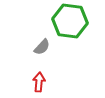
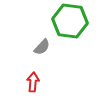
red arrow: moved 6 px left
